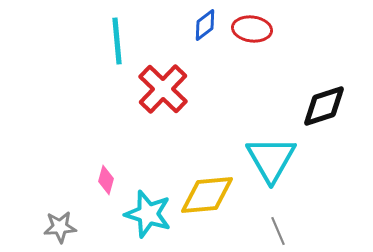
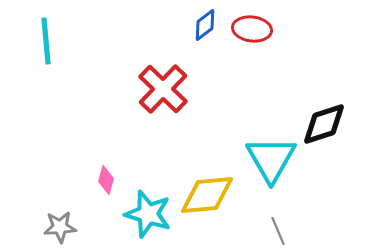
cyan line: moved 71 px left
black diamond: moved 18 px down
